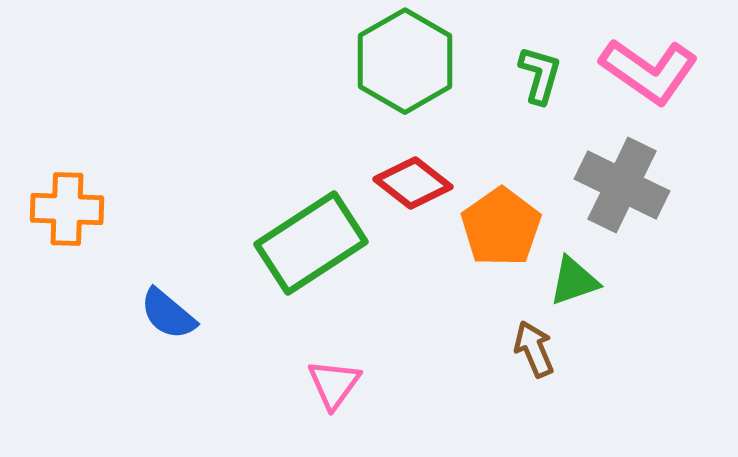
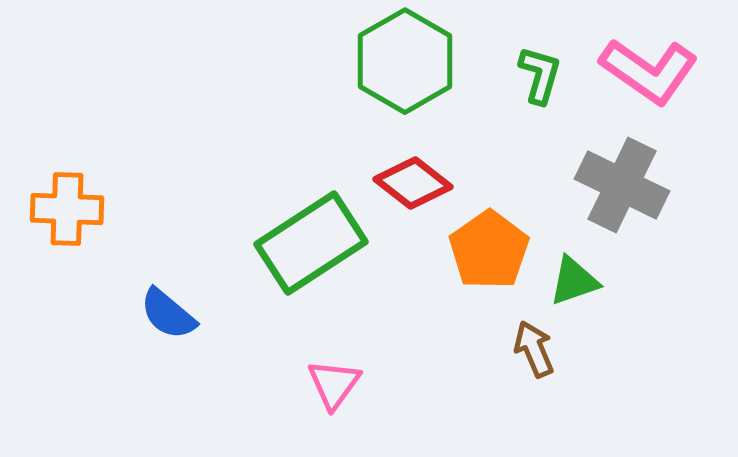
orange pentagon: moved 12 px left, 23 px down
